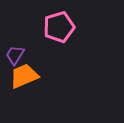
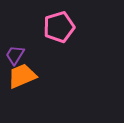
orange trapezoid: moved 2 px left
